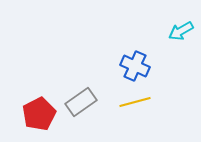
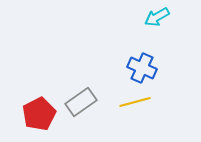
cyan arrow: moved 24 px left, 14 px up
blue cross: moved 7 px right, 2 px down
